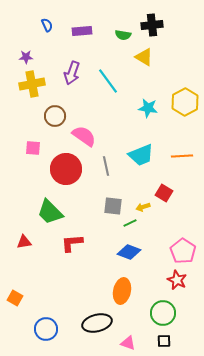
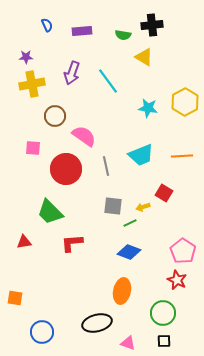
orange square: rotated 21 degrees counterclockwise
blue circle: moved 4 px left, 3 px down
